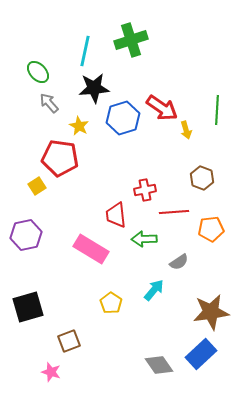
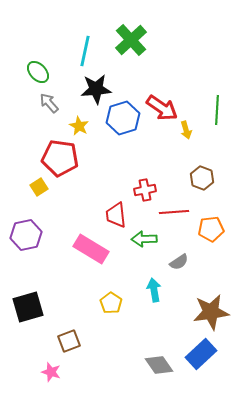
green cross: rotated 24 degrees counterclockwise
black star: moved 2 px right, 1 px down
yellow square: moved 2 px right, 1 px down
cyan arrow: rotated 50 degrees counterclockwise
